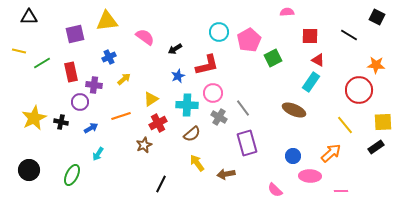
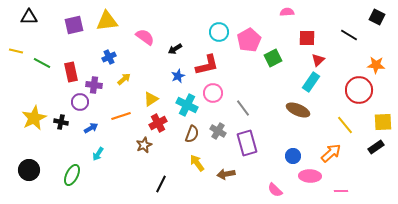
purple square at (75, 34): moved 1 px left, 9 px up
red square at (310, 36): moved 3 px left, 2 px down
yellow line at (19, 51): moved 3 px left
red triangle at (318, 60): rotated 48 degrees clockwise
green line at (42, 63): rotated 60 degrees clockwise
cyan cross at (187, 105): rotated 25 degrees clockwise
brown ellipse at (294, 110): moved 4 px right
gray cross at (219, 117): moved 1 px left, 14 px down
brown semicircle at (192, 134): rotated 30 degrees counterclockwise
